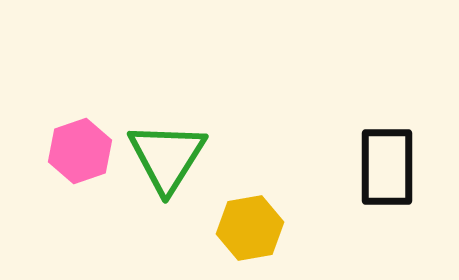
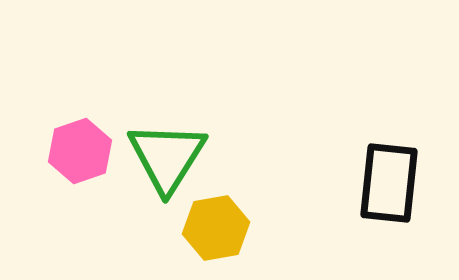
black rectangle: moved 2 px right, 16 px down; rotated 6 degrees clockwise
yellow hexagon: moved 34 px left
